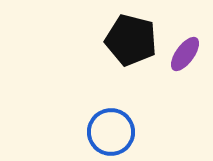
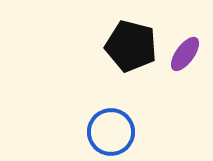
black pentagon: moved 6 px down
